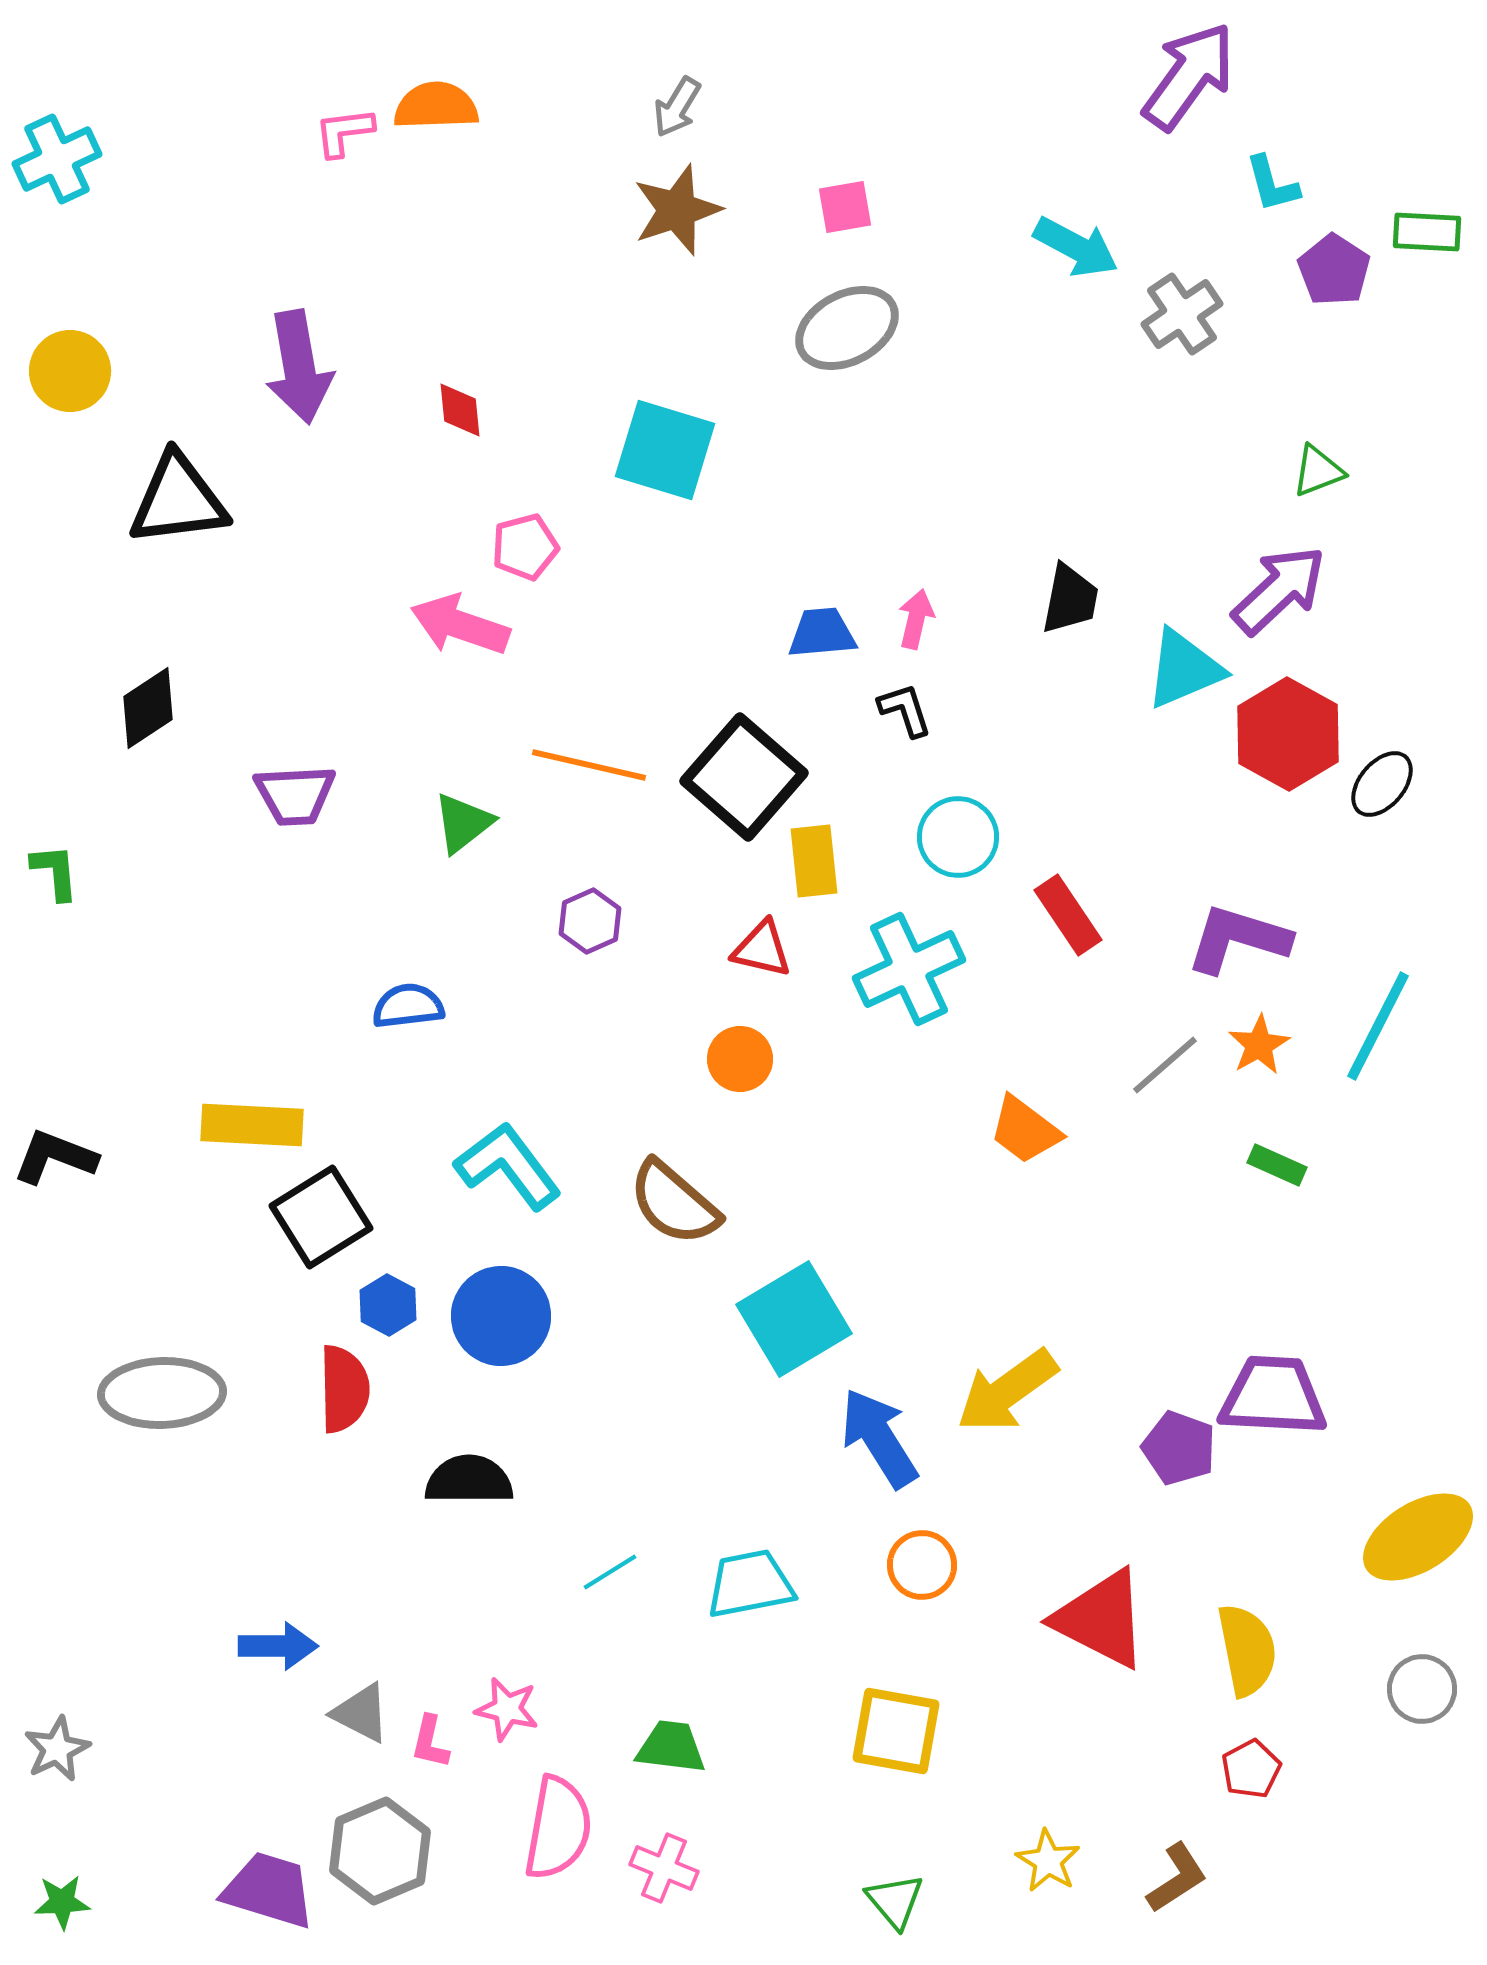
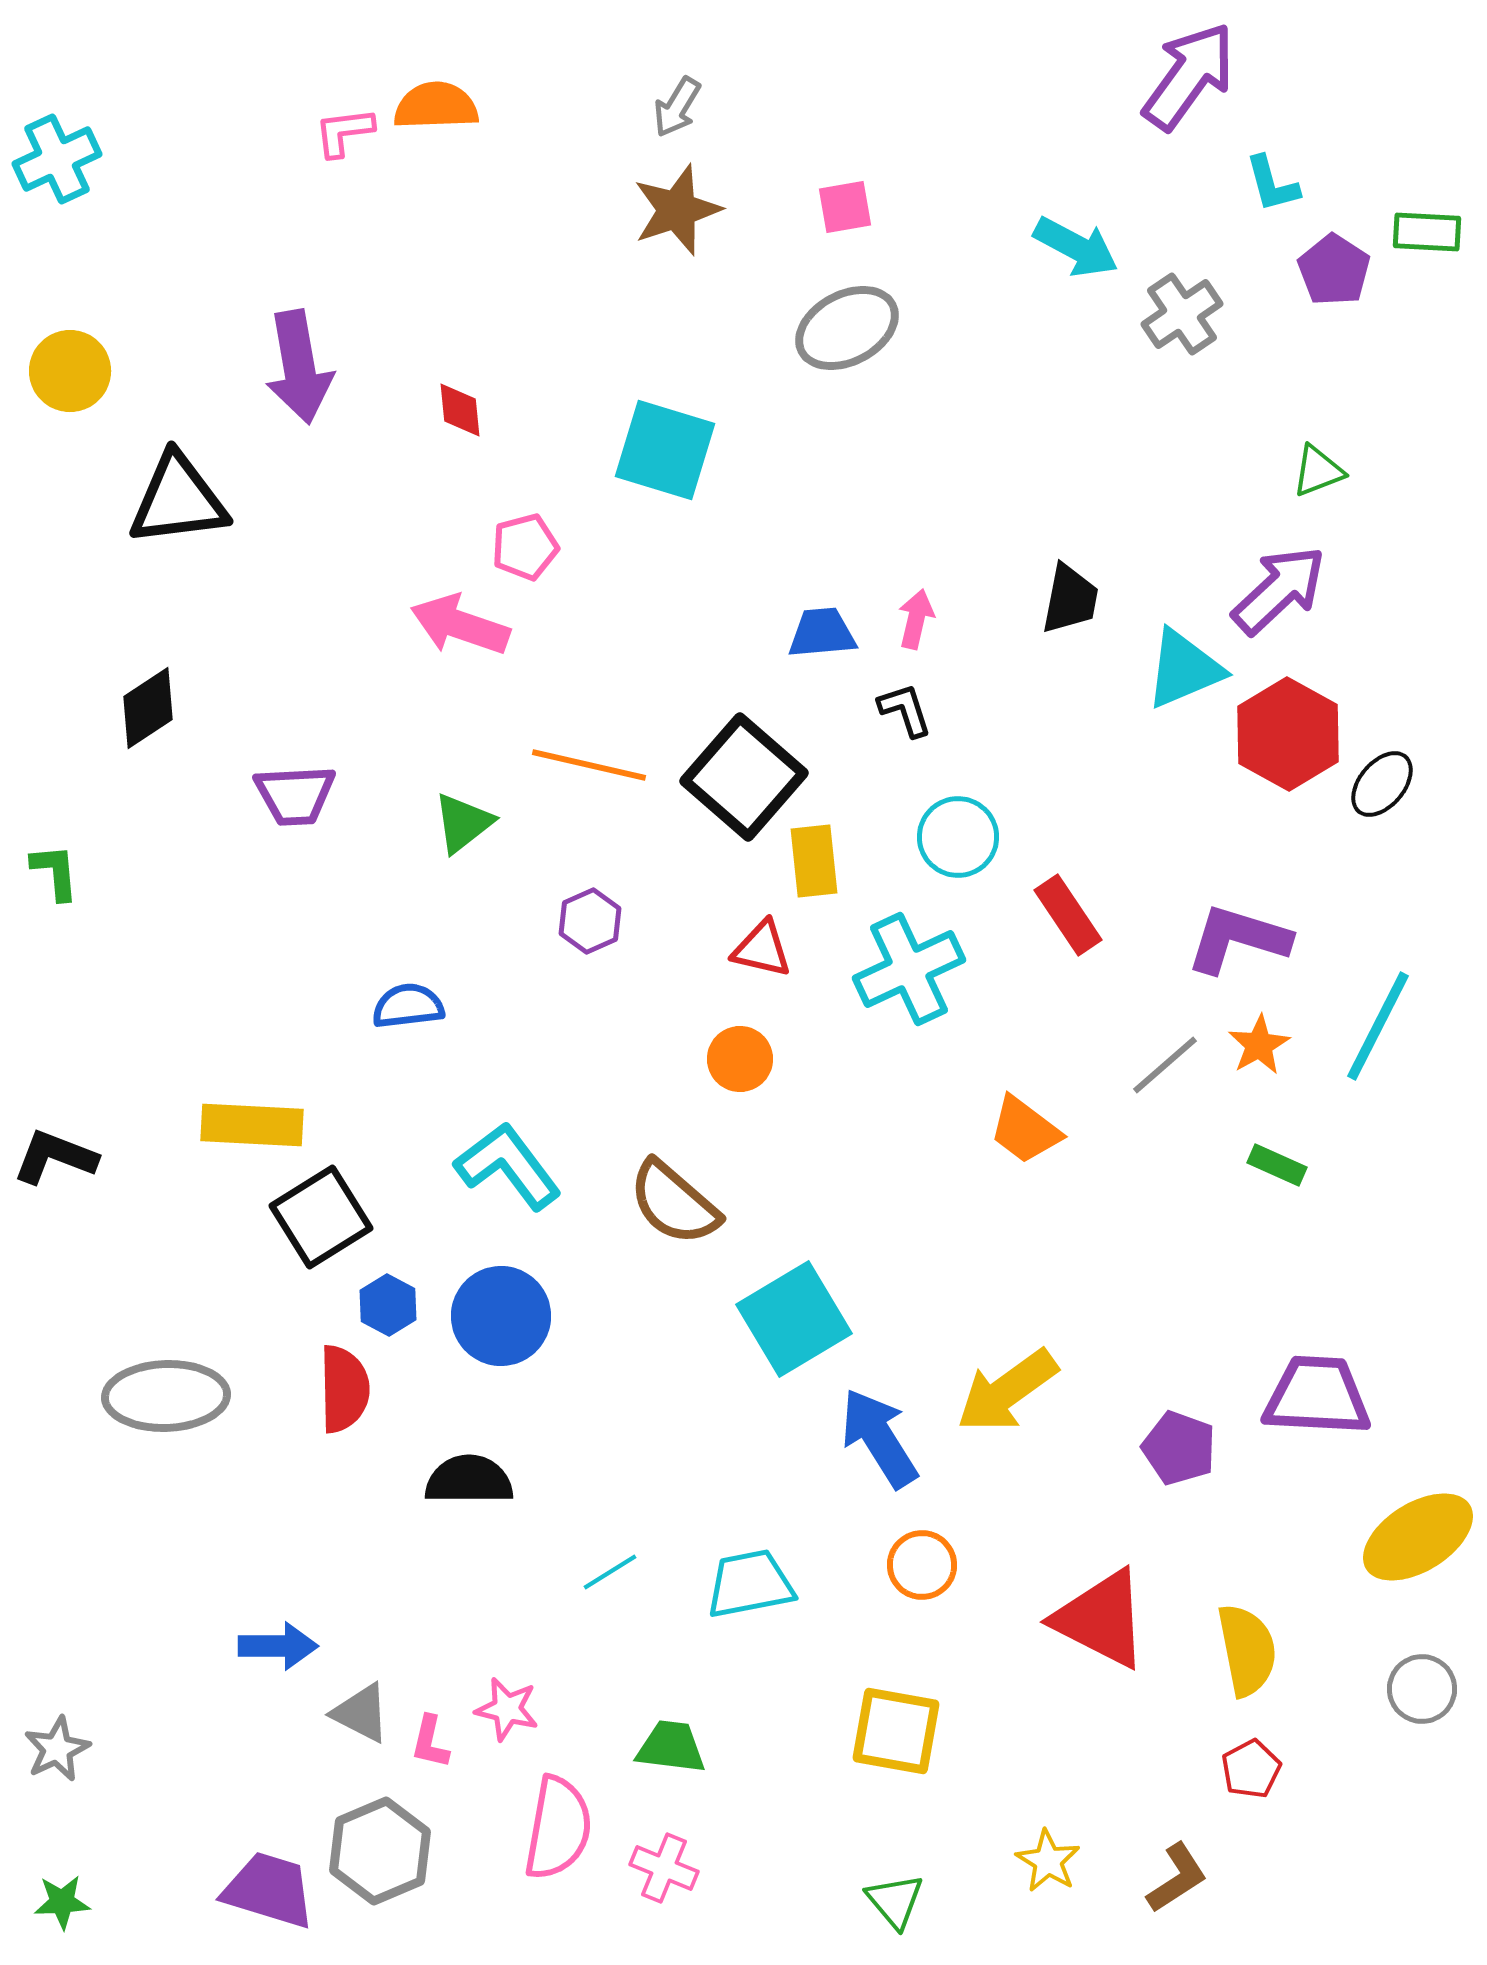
gray ellipse at (162, 1393): moved 4 px right, 3 px down
purple trapezoid at (1273, 1396): moved 44 px right
